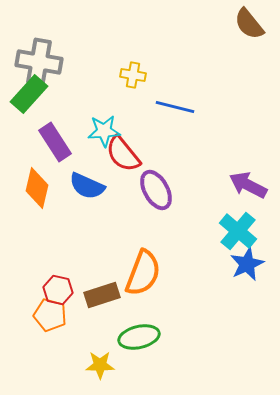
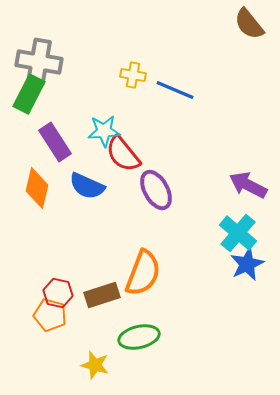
green rectangle: rotated 15 degrees counterclockwise
blue line: moved 17 px up; rotated 9 degrees clockwise
cyan cross: moved 2 px down
red hexagon: moved 3 px down
yellow star: moved 5 px left; rotated 16 degrees clockwise
